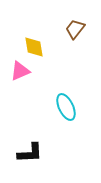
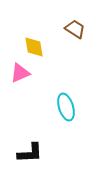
brown trapezoid: rotated 85 degrees clockwise
pink triangle: moved 2 px down
cyan ellipse: rotated 8 degrees clockwise
